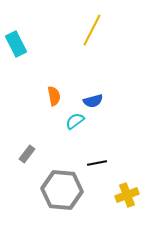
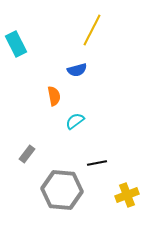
blue semicircle: moved 16 px left, 31 px up
